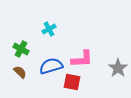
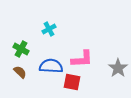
blue semicircle: rotated 20 degrees clockwise
